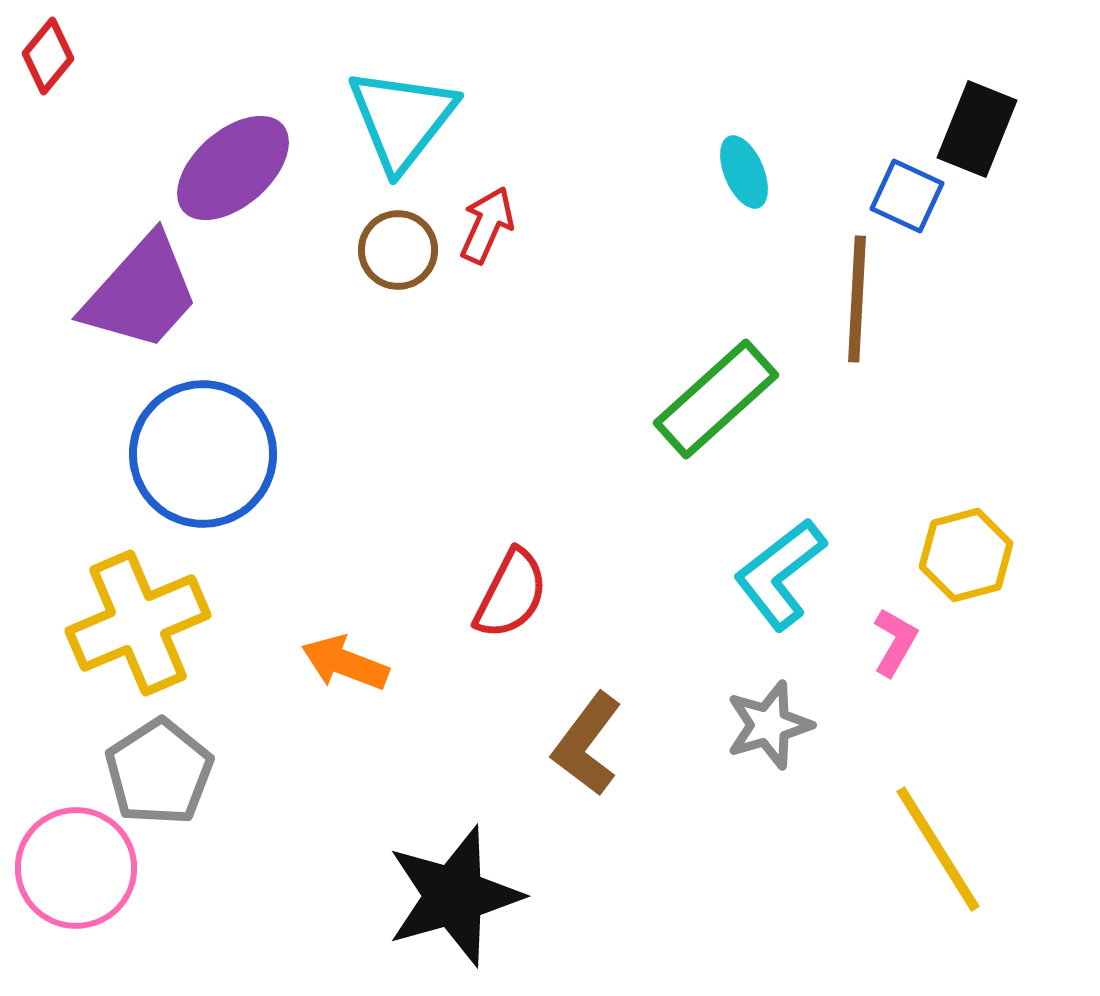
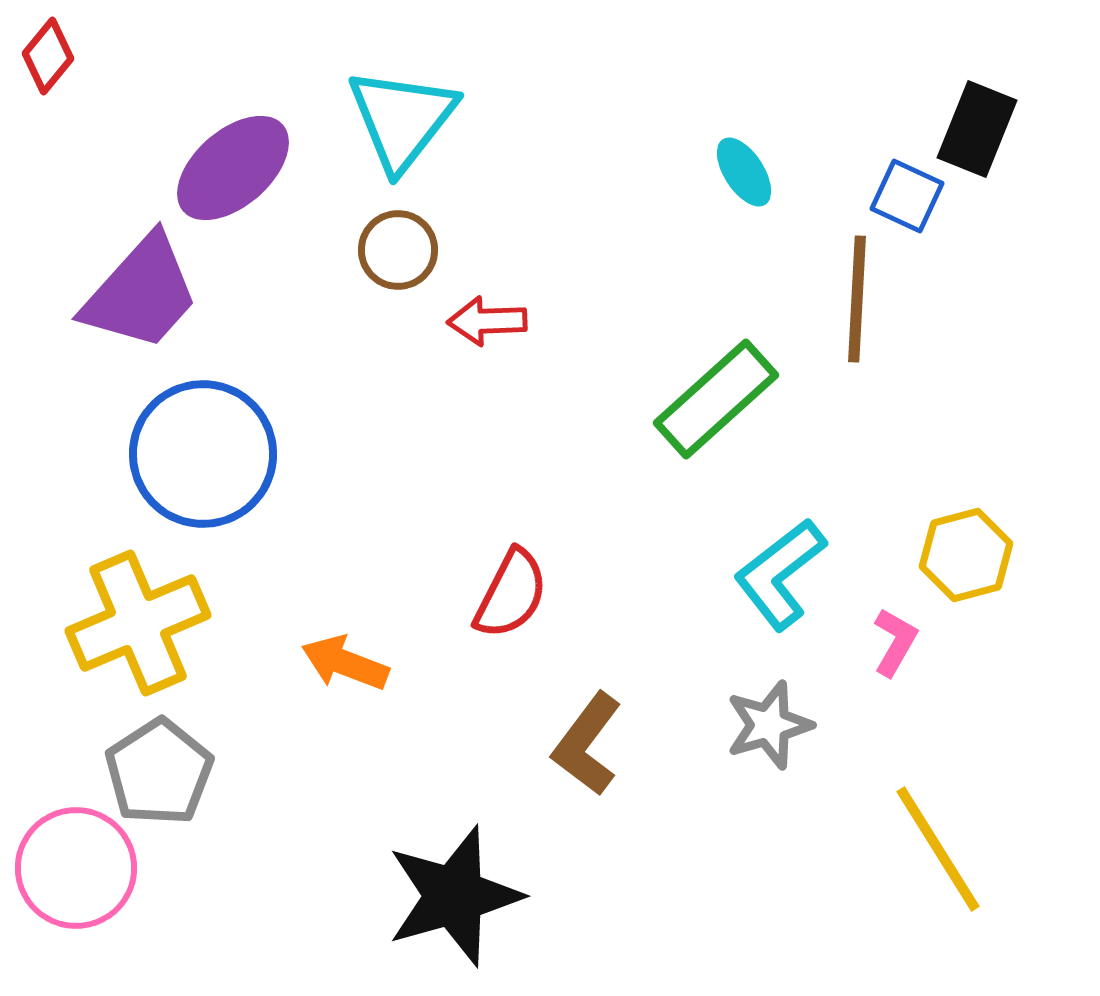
cyan ellipse: rotated 10 degrees counterclockwise
red arrow: moved 96 px down; rotated 116 degrees counterclockwise
